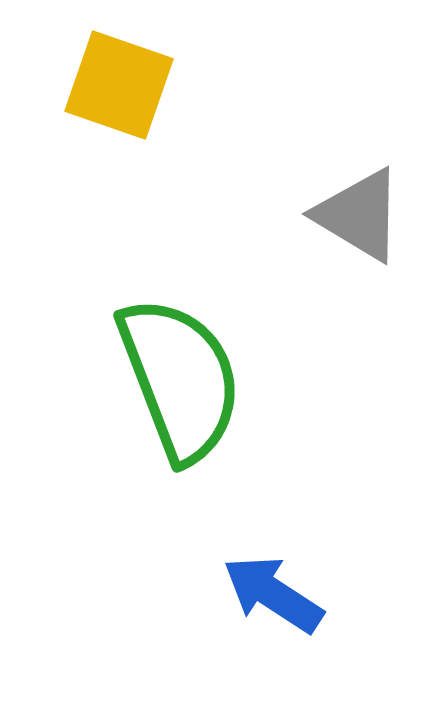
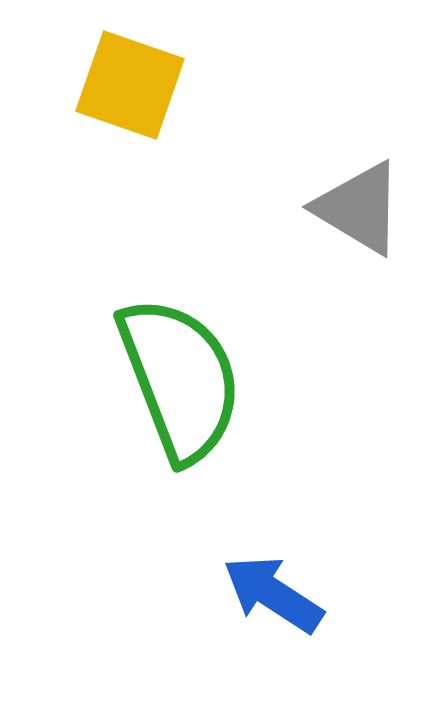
yellow square: moved 11 px right
gray triangle: moved 7 px up
